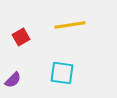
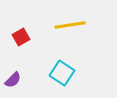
cyan square: rotated 25 degrees clockwise
